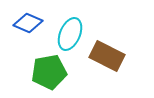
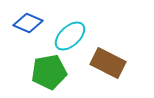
cyan ellipse: moved 2 px down; rotated 24 degrees clockwise
brown rectangle: moved 1 px right, 7 px down
